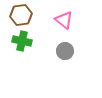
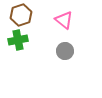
brown hexagon: rotated 10 degrees counterclockwise
green cross: moved 4 px left, 1 px up; rotated 24 degrees counterclockwise
